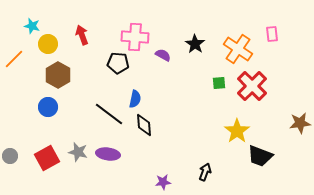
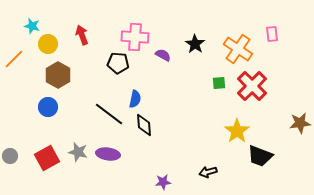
black arrow: moved 3 px right; rotated 126 degrees counterclockwise
